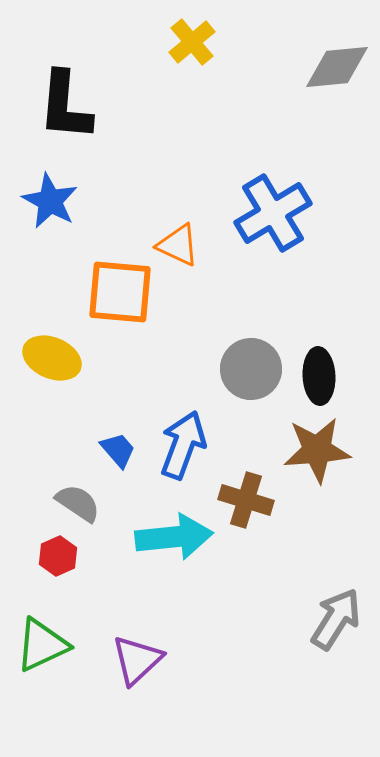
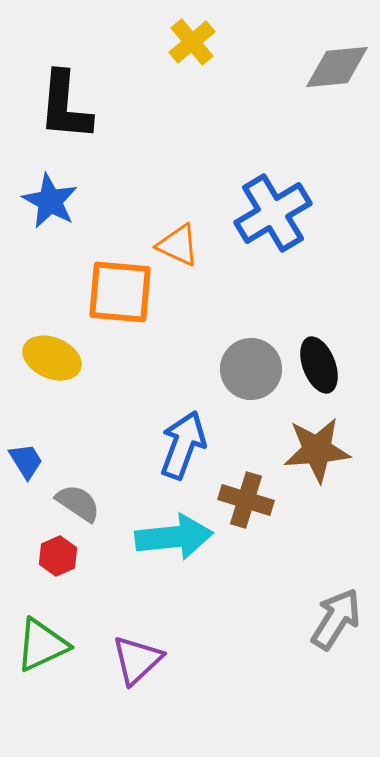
black ellipse: moved 11 px up; rotated 18 degrees counterclockwise
blue trapezoid: moved 92 px left, 11 px down; rotated 9 degrees clockwise
